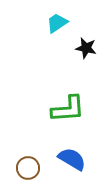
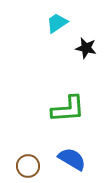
brown circle: moved 2 px up
